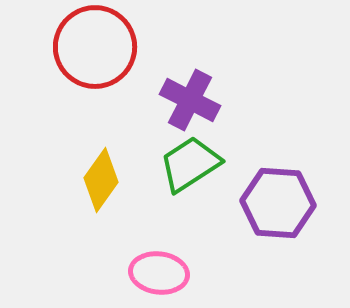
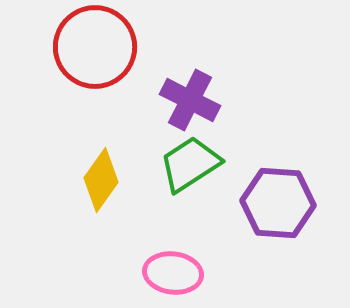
pink ellipse: moved 14 px right
